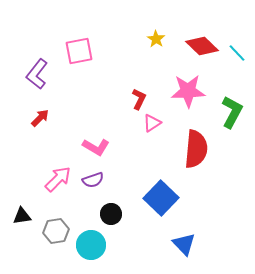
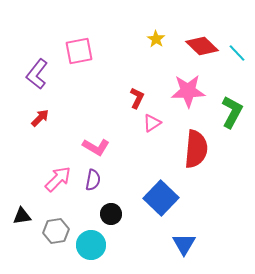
red L-shape: moved 2 px left, 1 px up
purple semicircle: rotated 60 degrees counterclockwise
blue triangle: rotated 15 degrees clockwise
